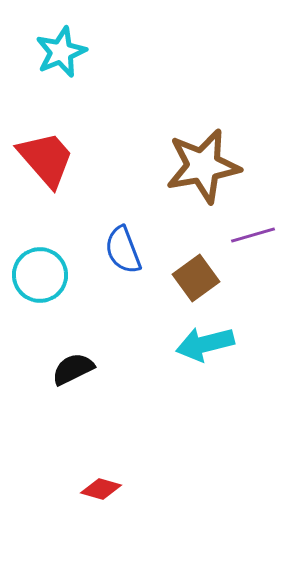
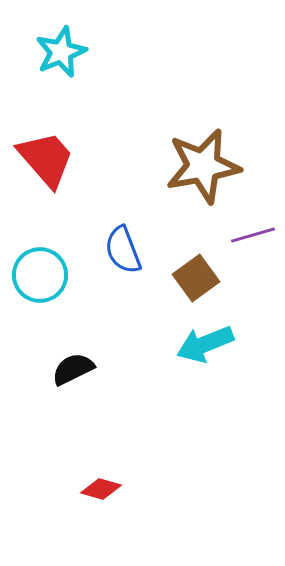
cyan arrow: rotated 8 degrees counterclockwise
